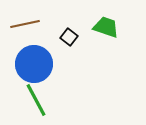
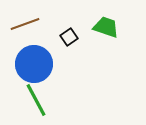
brown line: rotated 8 degrees counterclockwise
black square: rotated 18 degrees clockwise
